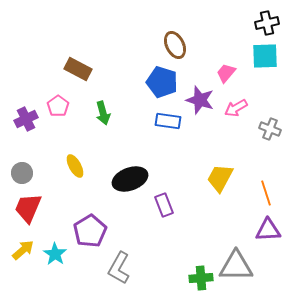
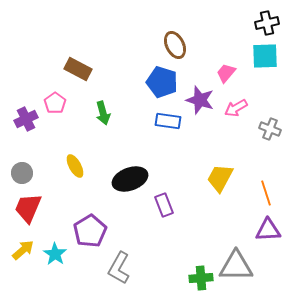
pink pentagon: moved 3 px left, 3 px up
